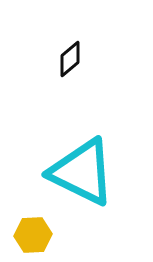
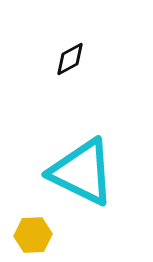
black diamond: rotated 12 degrees clockwise
